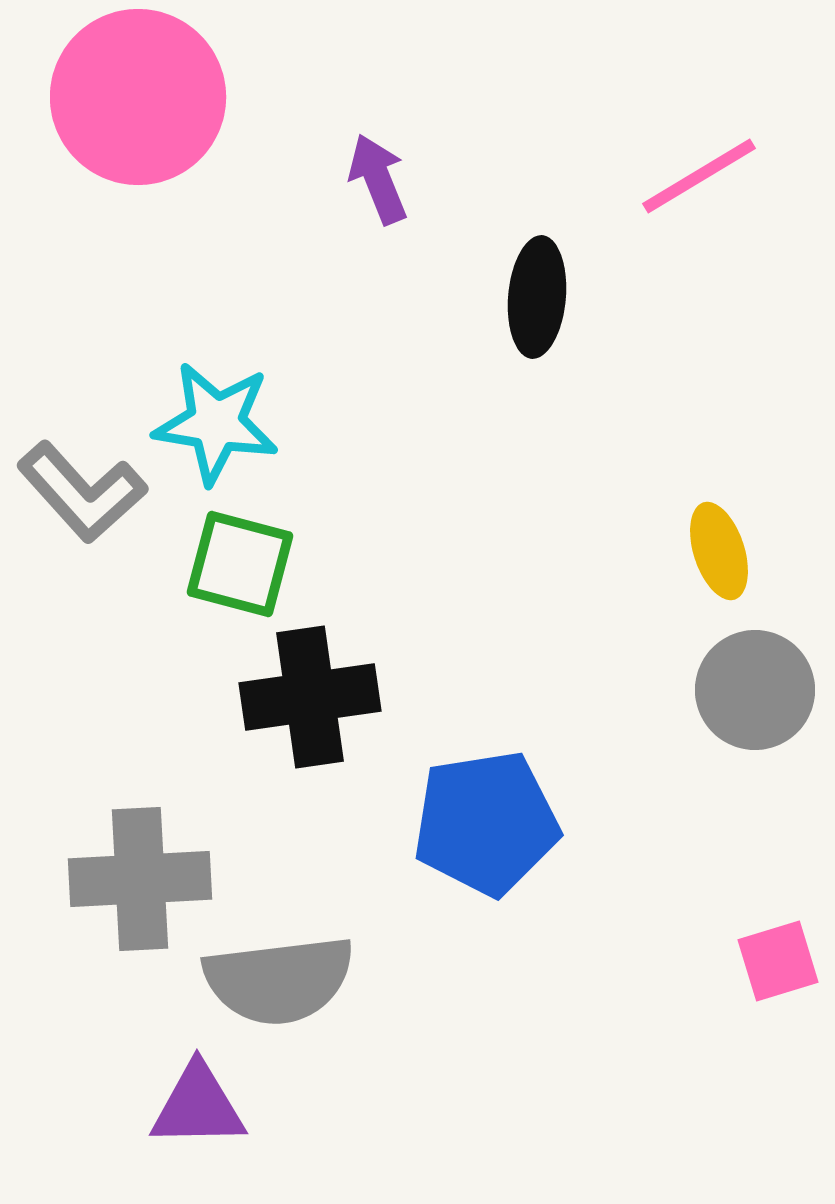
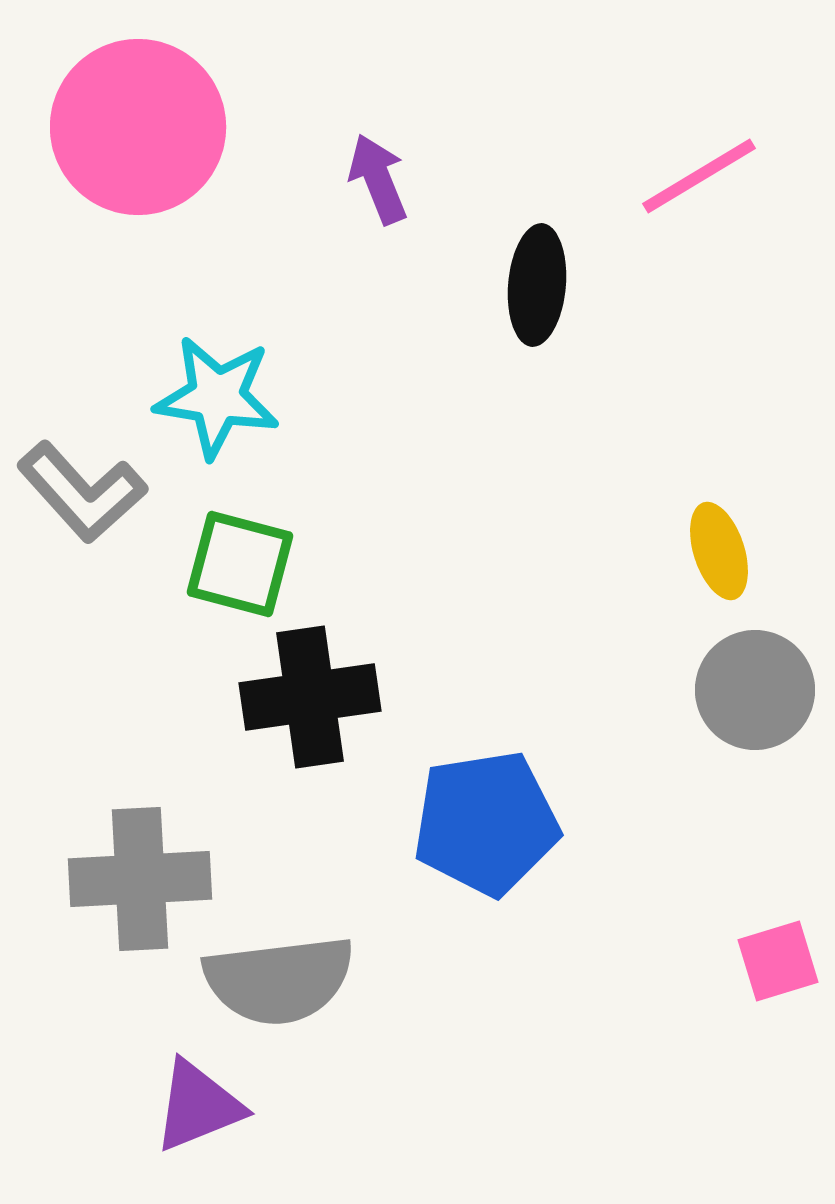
pink circle: moved 30 px down
black ellipse: moved 12 px up
cyan star: moved 1 px right, 26 px up
purple triangle: rotated 21 degrees counterclockwise
